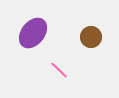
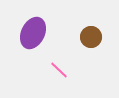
purple ellipse: rotated 12 degrees counterclockwise
